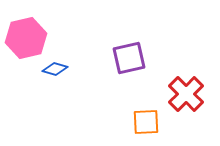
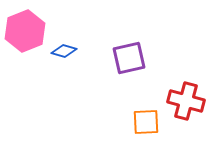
pink hexagon: moved 1 px left, 7 px up; rotated 9 degrees counterclockwise
blue diamond: moved 9 px right, 18 px up
red cross: moved 7 px down; rotated 30 degrees counterclockwise
